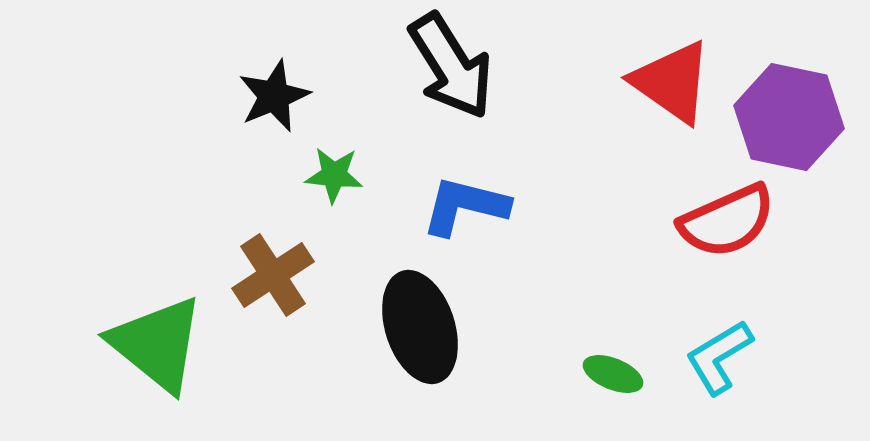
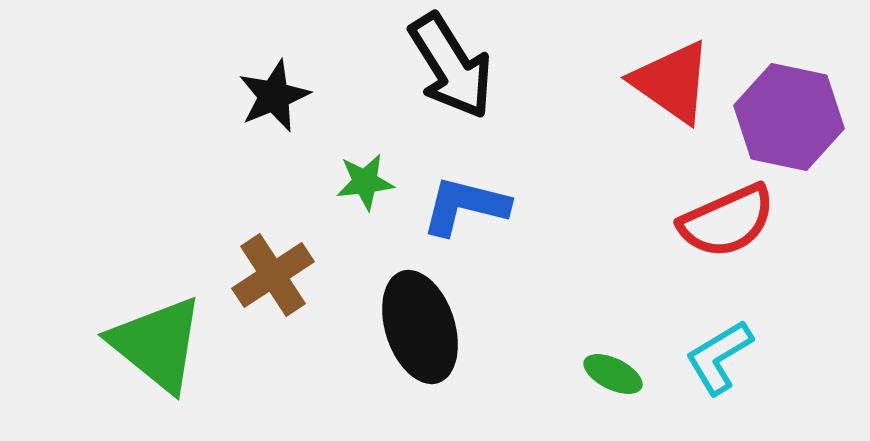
green star: moved 31 px right, 7 px down; rotated 12 degrees counterclockwise
green ellipse: rotated 4 degrees clockwise
